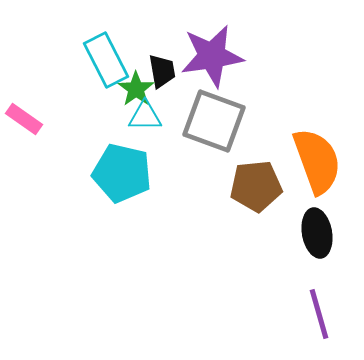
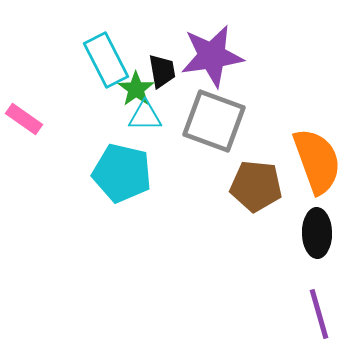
brown pentagon: rotated 12 degrees clockwise
black ellipse: rotated 9 degrees clockwise
